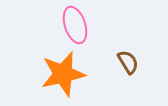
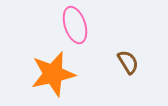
orange star: moved 10 px left
